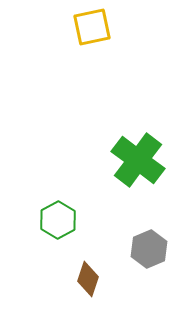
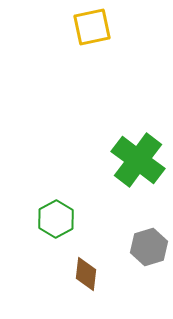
green hexagon: moved 2 px left, 1 px up
gray hexagon: moved 2 px up; rotated 6 degrees clockwise
brown diamond: moved 2 px left, 5 px up; rotated 12 degrees counterclockwise
